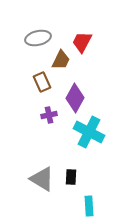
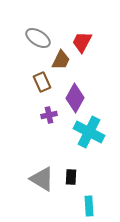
gray ellipse: rotated 45 degrees clockwise
